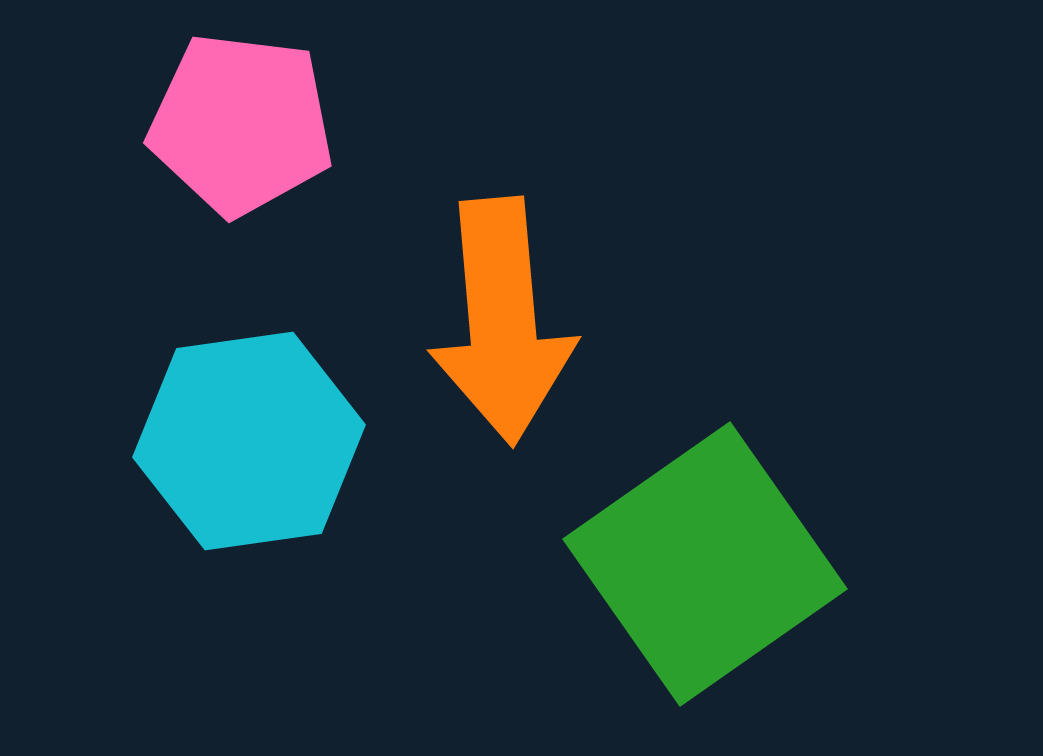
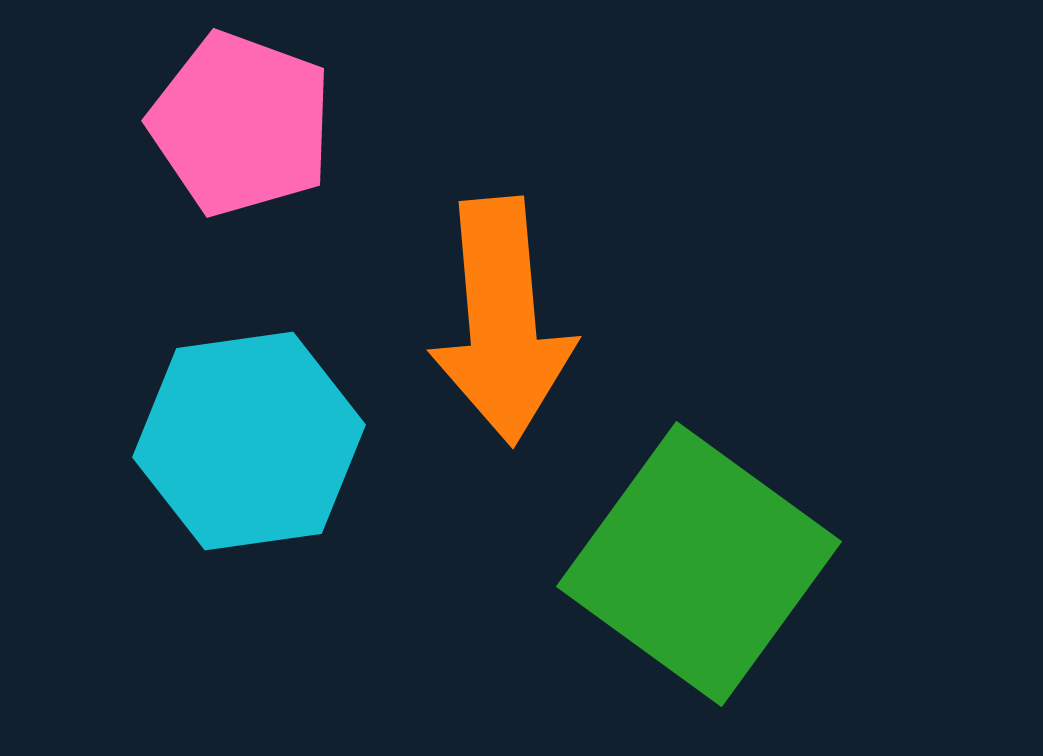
pink pentagon: rotated 13 degrees clockwise
green square: moved 6 px left; rotated 19 degrees counterclockwise
